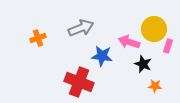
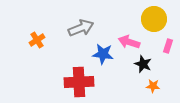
yellow circle: moved 10 px up
orange cross: moved 1 px left, 2 px down; rotated 14 degrees counterclockwise
blue star: moved 1 px right, 2 px up
red cross: rotated 24 degrees counterclockwise
orange star: moved 2 px left
